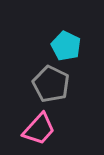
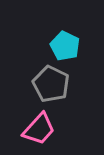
cyan pentagon: moved 1 px left
